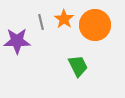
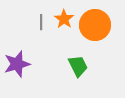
gray line: rotated 14 degrees clockwise
purple star: moved 23 px down; rotated 16 degrees counterclockwise
